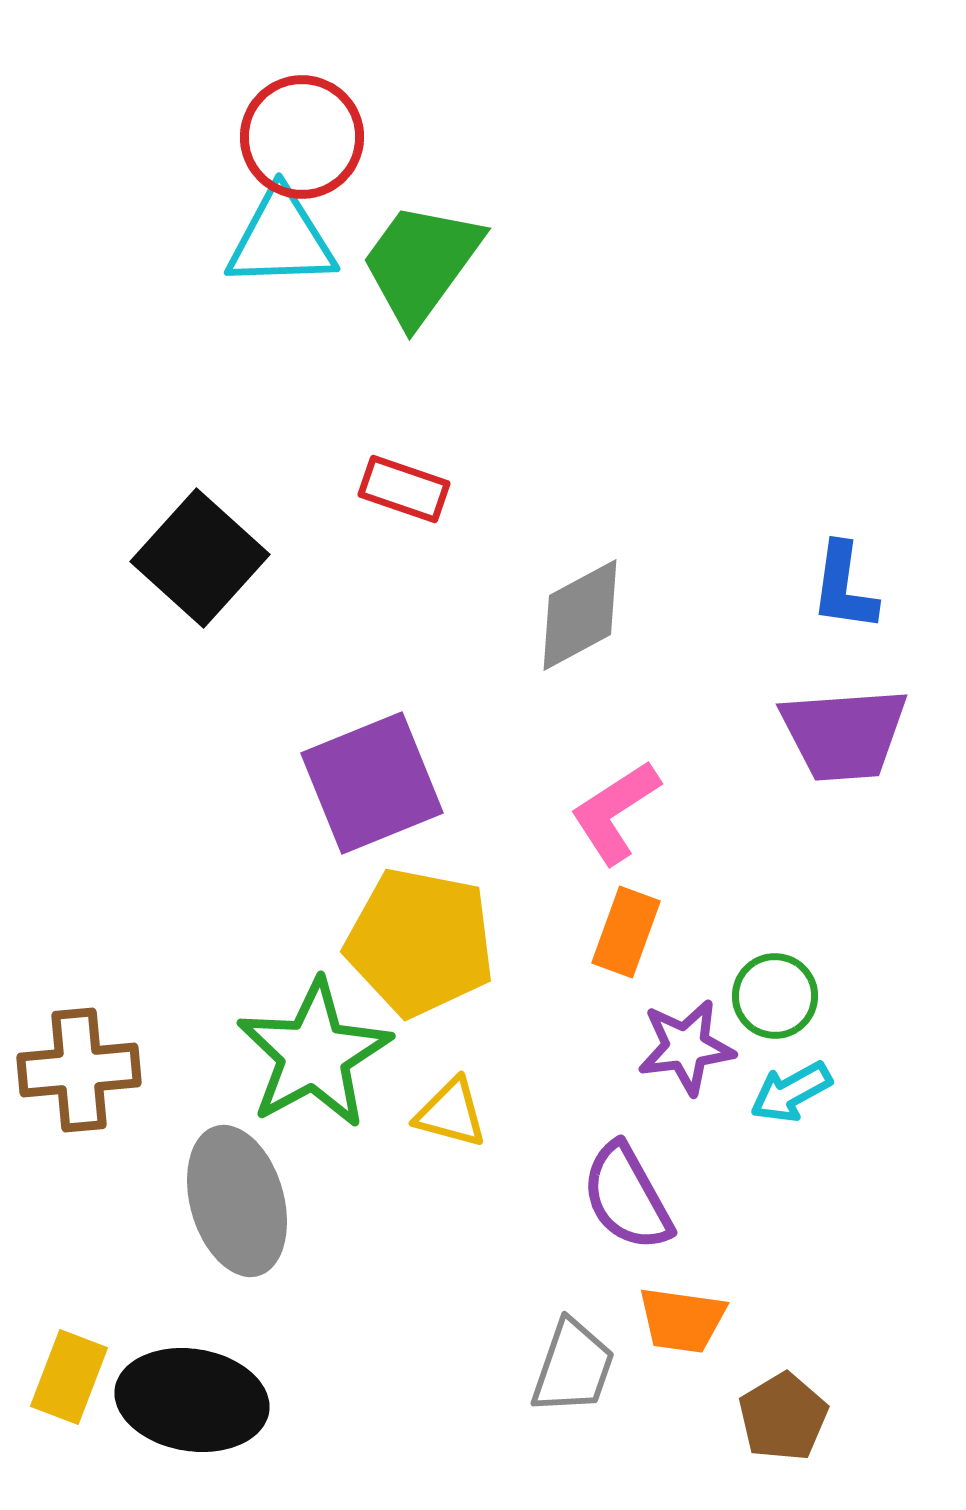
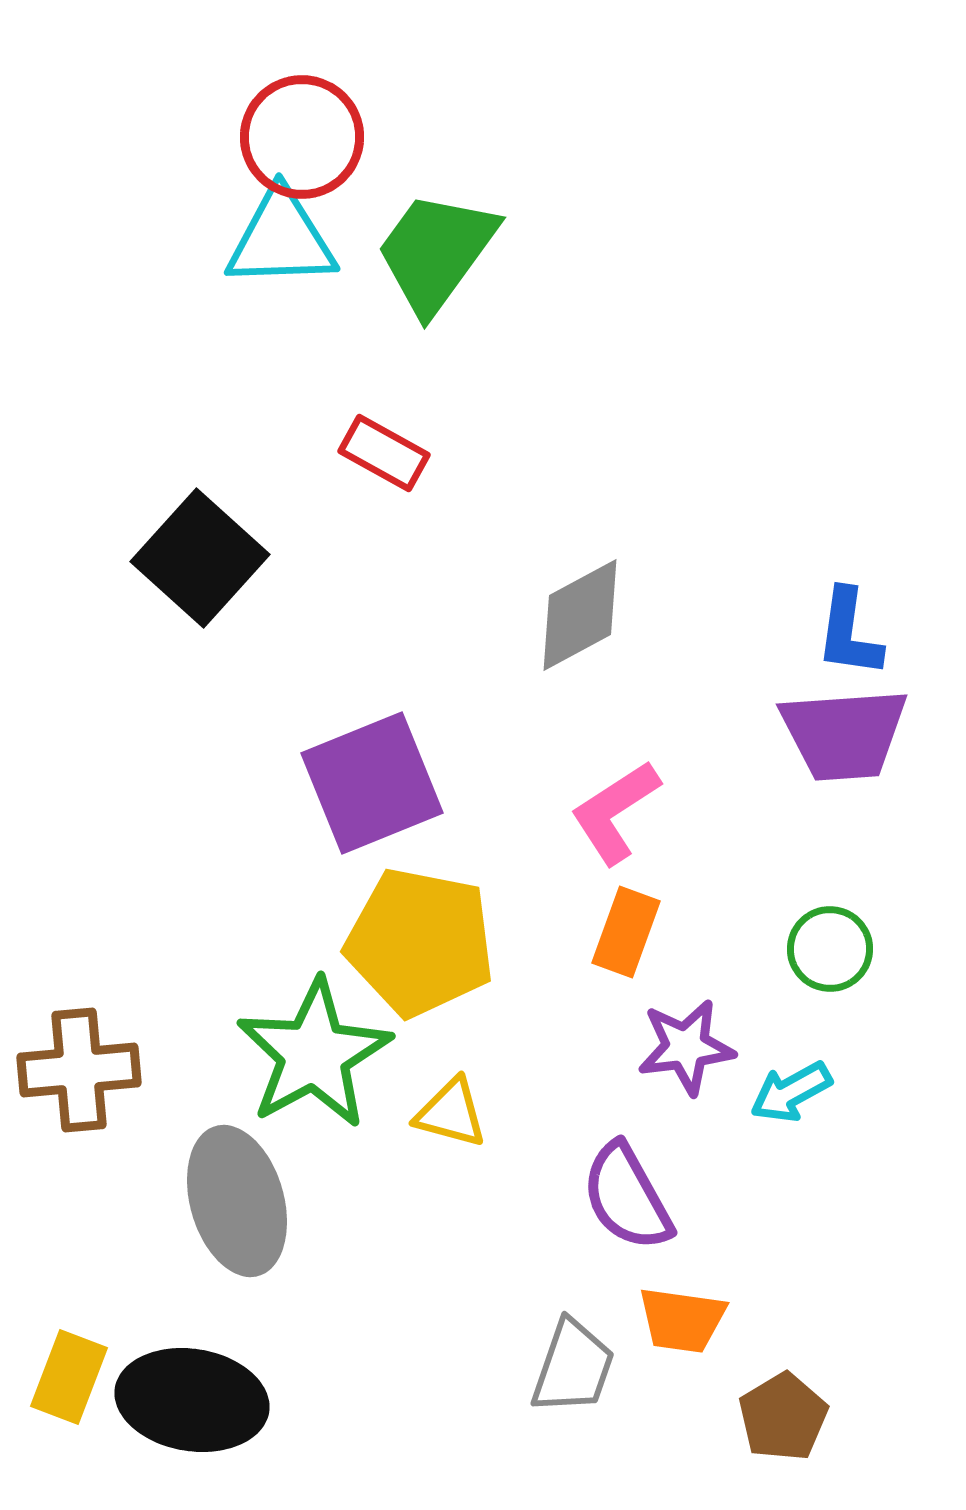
green trapezoid: moved 15 px right, 11 px up
red rectangle: moved 20 px left, 36 px up; rotated 10 degrees clockwise
blue L-shape: moved 5 px right, 46 px down
green circle: moved 55 px right, 47 px up
